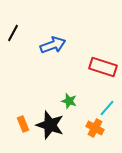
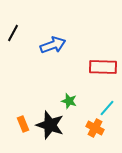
red rectangle: rotated 16 degrees counterclockwise
